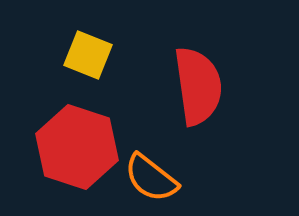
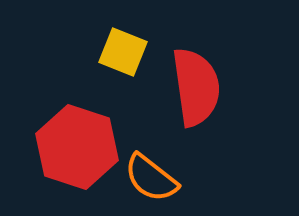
yellow square: moved 35 px right, 3 px up
red semicircle: moved 2 px left, 1 px down
